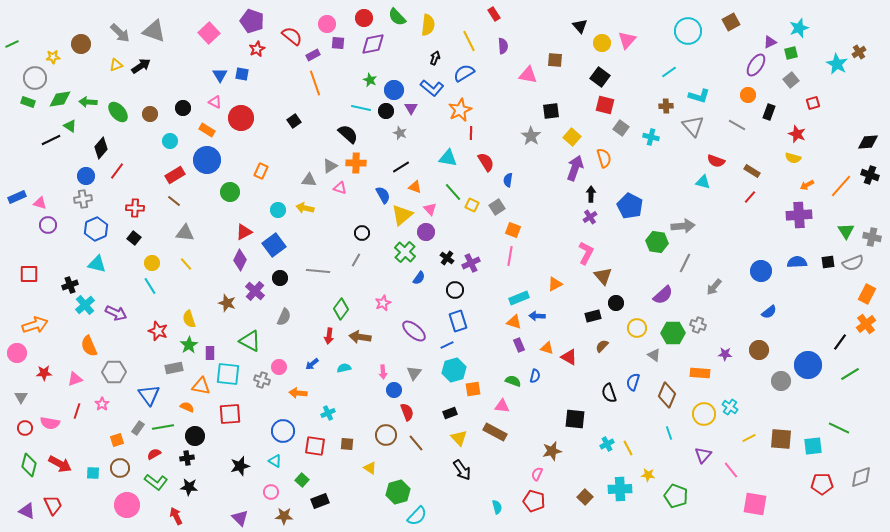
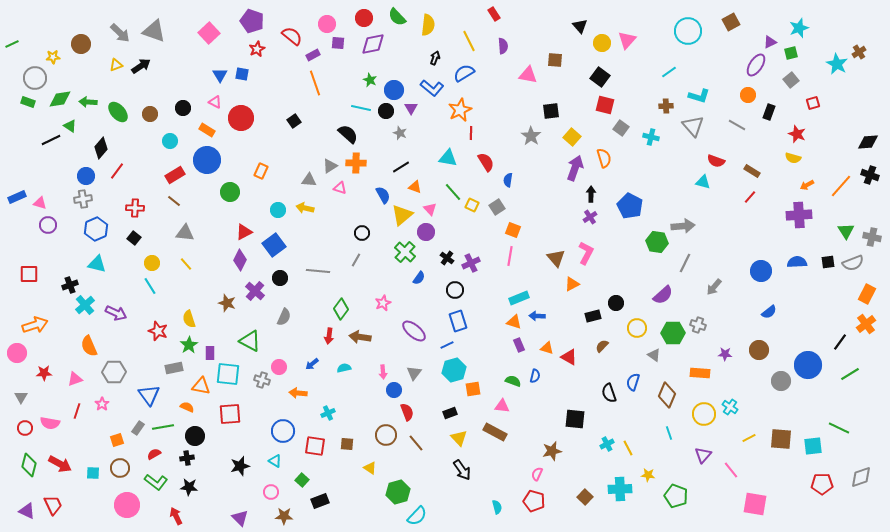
brown triangle at (603, 276): moved 47 px left, 18 px up
orange triangle at (555, 284): moved 17 px right
